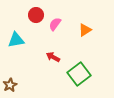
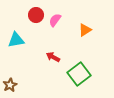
pink semicircle: moved 4 px up
